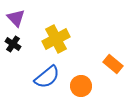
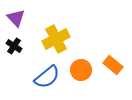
black cross: moved 1 px right, 2 px down
orange rectangle: moved 1 px down
orange circle: moved 16 px up
